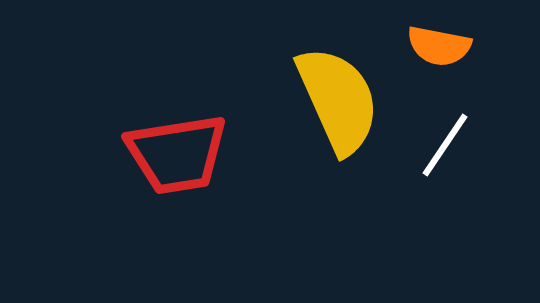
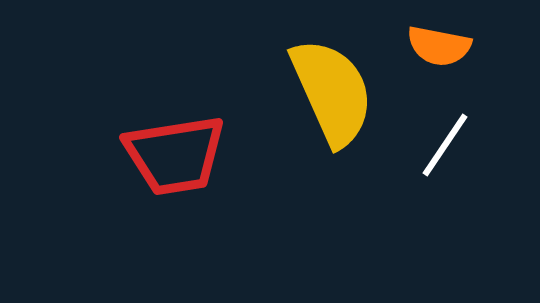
yellow semicircle: moved 6 px left, 8 px up
red trapezoid: moved 2 px left, 1 px down
